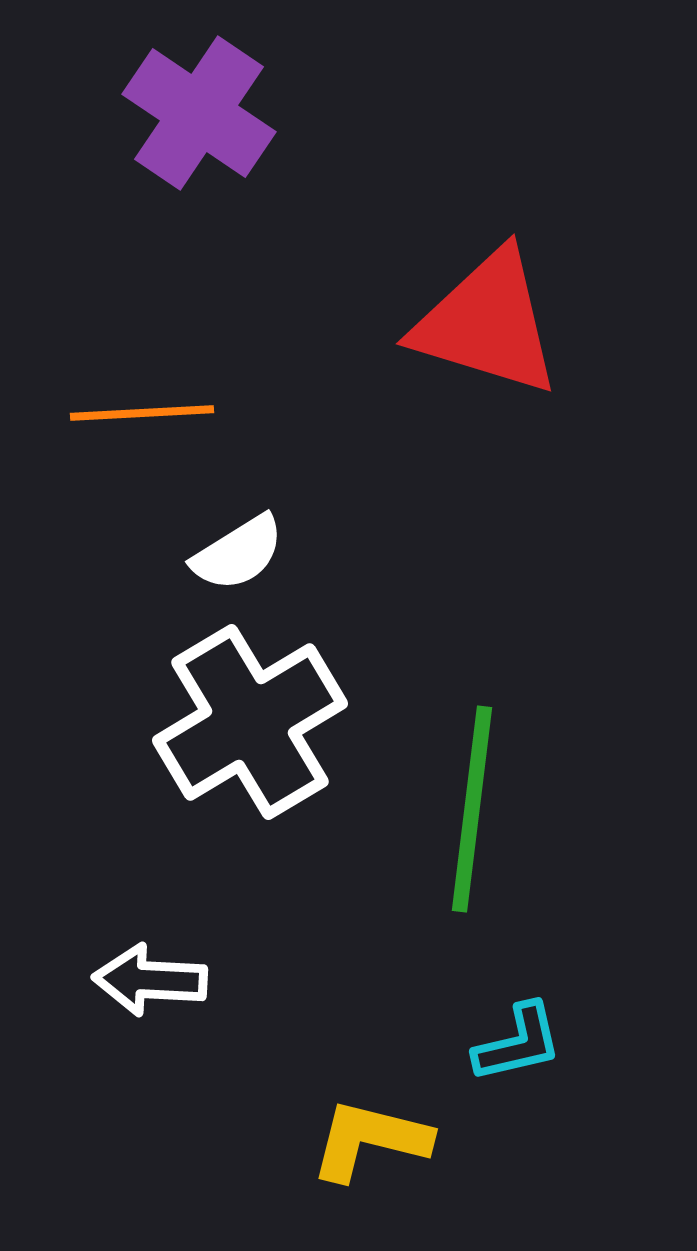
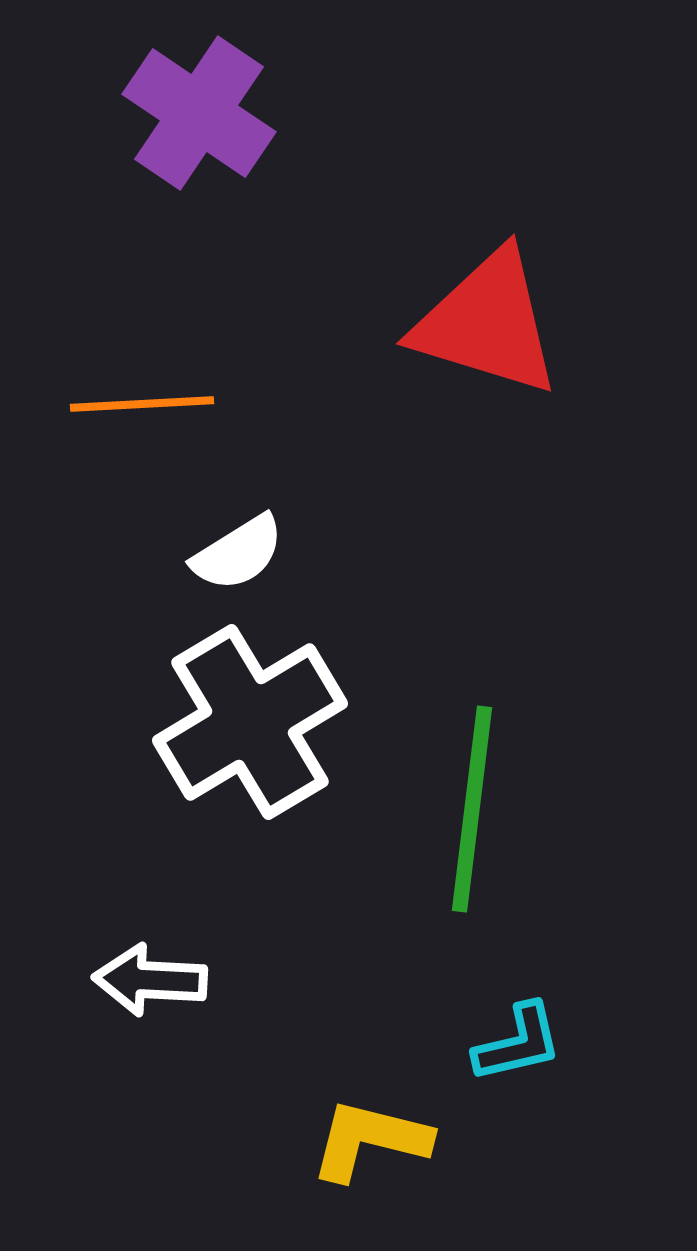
orange line: moved 9 px up
